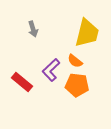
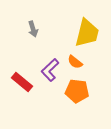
orange semicircle: moved 1 px down
purple L-shape: moved 1 px left
orange pentagon: moved 6 px down
